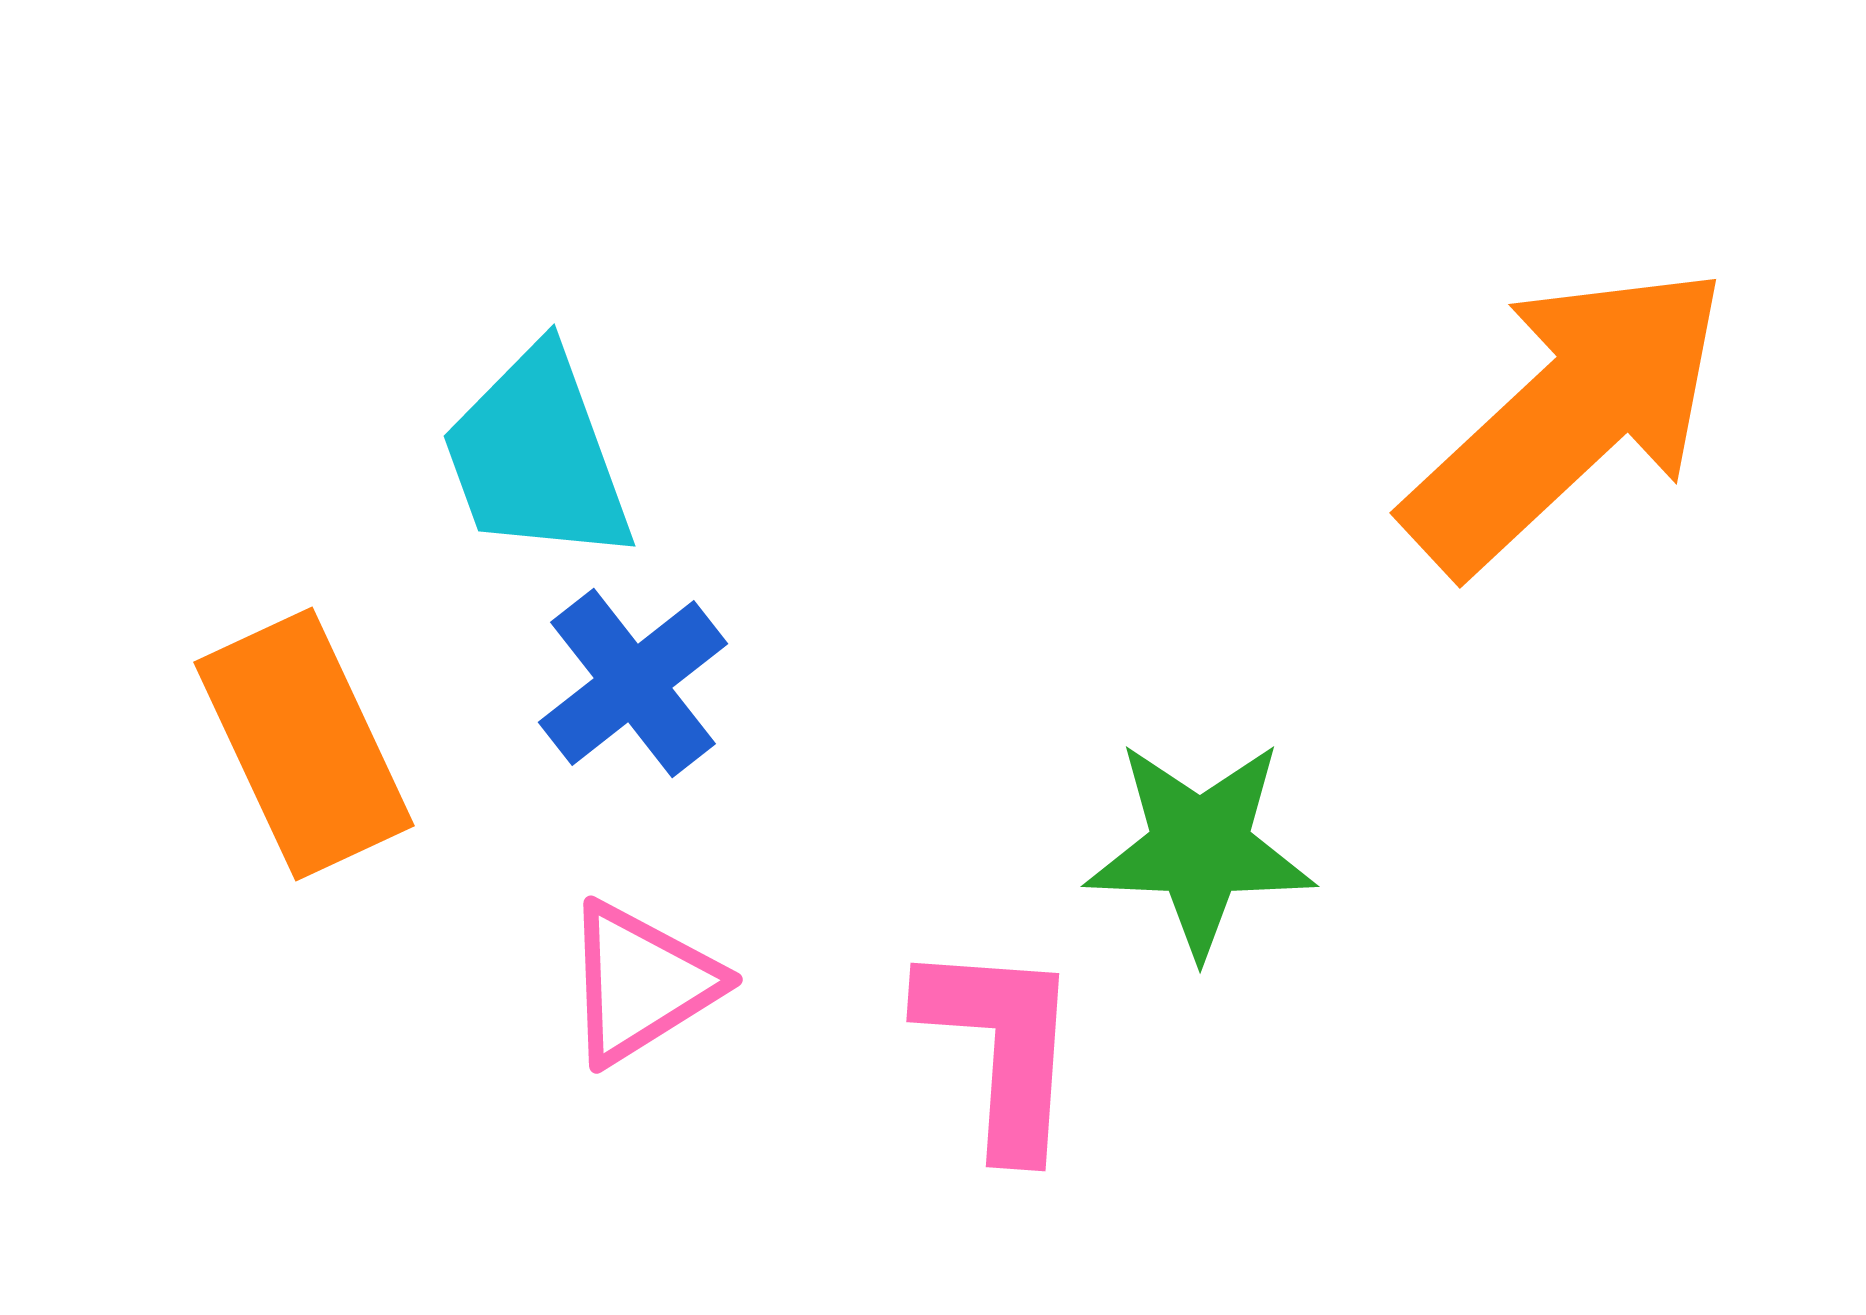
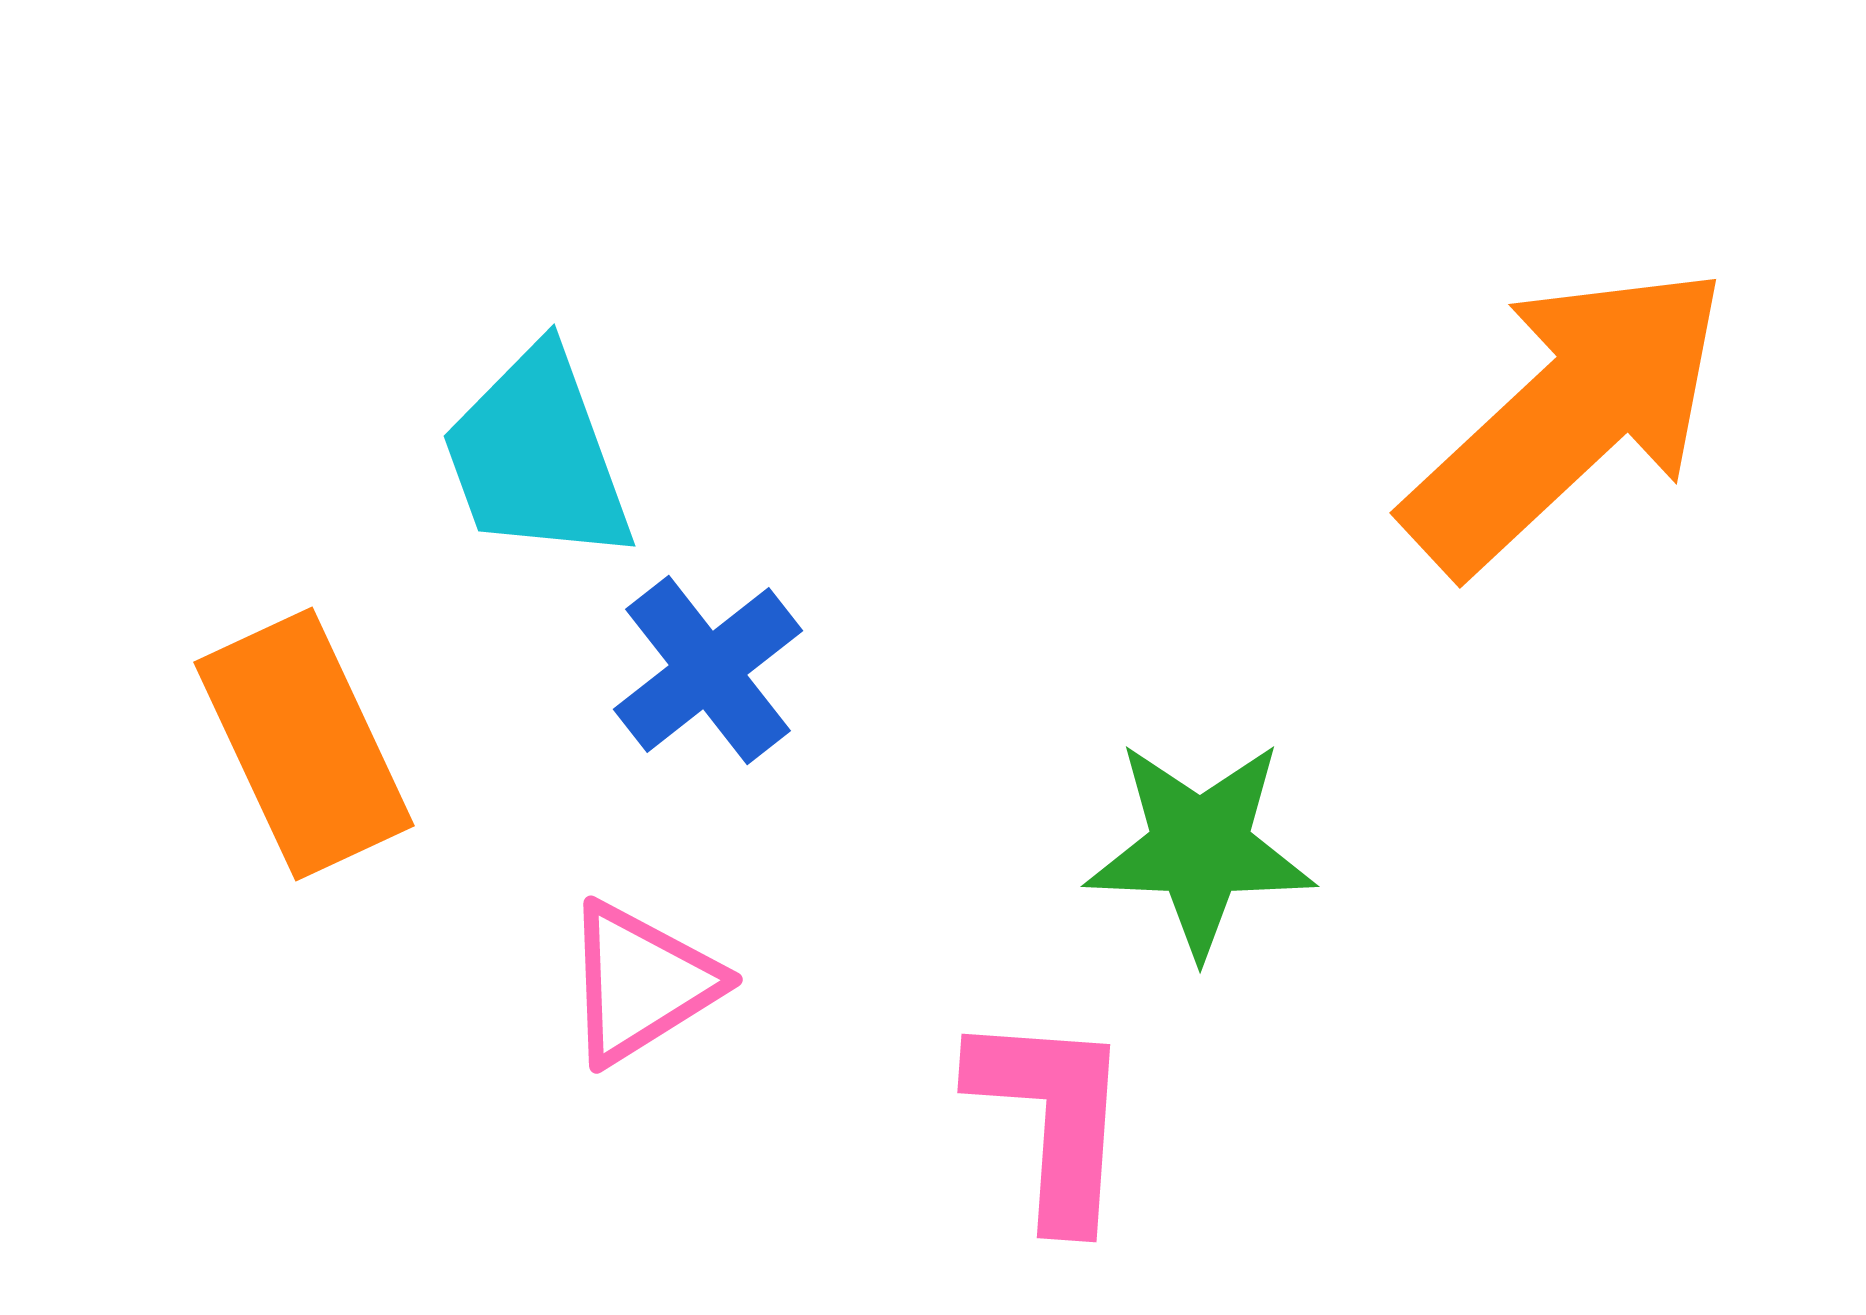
blue cross: moved 75 px right, 13 px up
pink L-shape: moved 51 px right, 71 px down
